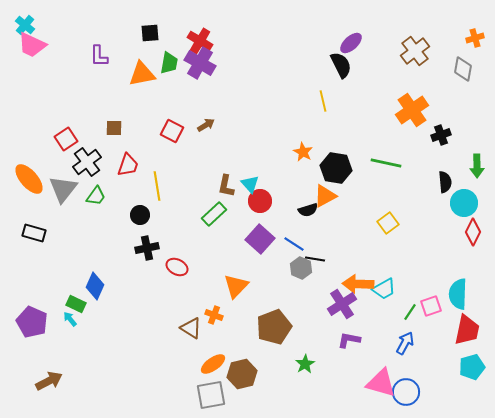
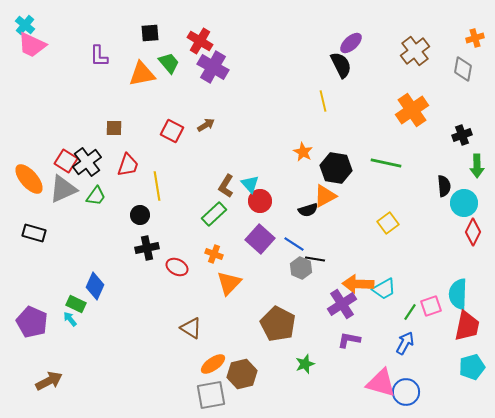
green trapezoid at (169, 63): rotated 50 degrees counterclockwise
purple cross at (200, 63): moved 13 px right, 4 px down
black cross at (441, 135): moved 21 px right
red square at (66, 139): moved 22 px down; rotated 25 degrees counterclockwise
black semicircle at (445, 182): moved 1 px left, 4 px down
brown L-shape at (226, 186): rotated 20 degrees clockwise
gray triangle at (63, 189): rotated 28 degrees clockwise
orange triangle at (236, 286): moved 7 px left, 3 px up
orange cross at (214, 315): moved 61 px up
brown pentagon at (274, 327): moved 4 px right, 3 px up; rotated 24 degrees counterclockwise
red trapezoid at (467, 330): moved 4 px up
green star at (305, 364): rotated 12 degrees clockwise
